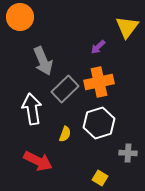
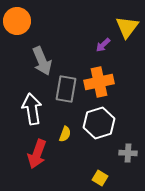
orange circle: moved 3 px left, 4 px down
purple arrow: moved 5 px right, 2 px up
gray arrow: moved 1 px left
gray rectangle: moved 1 px right; rotated 36 degrees counterclockwise
red arrow: moved 1 px left, 7 px up; rotated 84 degrees clockwise
